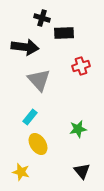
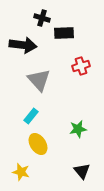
black arrow: moved 2 px left, 2 px up
cyan rectangle: moved 1 px right, 1 px up
